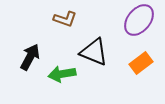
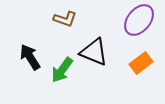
black arrow: rotated 60 degrees counterclockwise
green arrow: moved 4 px up; rotated 44 degrees counterclockwise
